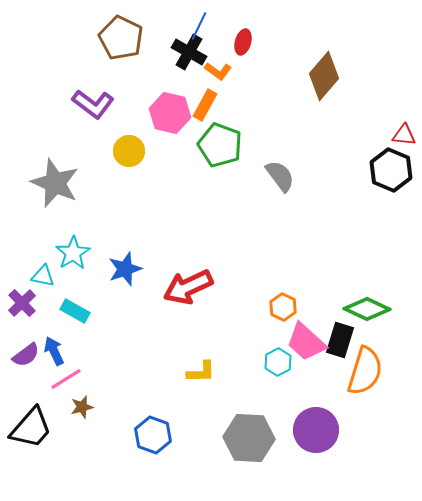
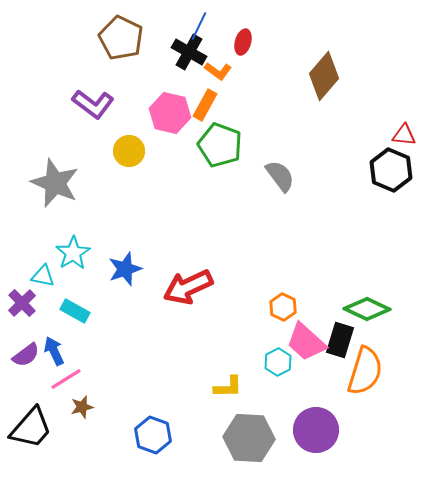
yellow L-shape: moved 27 px right, 15 px down
